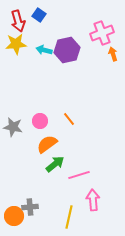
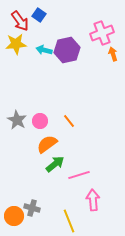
red arrow: moved 2 px right; rotated 20 degrees counterclockwise
orange line: moved 2 px down
gray star: moved 4 px right, 7 px up; rotated 18 degrees clockwise
gray cross: moved 2 px right, 1 px down; rotated 21 degrees clockwise
yellow line: moved 4 px down; rotated 35 degrees counterclockwise
